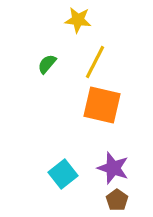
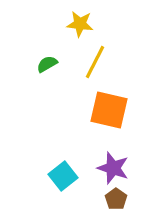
yellow star: moved 2 px right, 4 px down
green semicircle: rotated 20 degrees clockwise
orange square: moved 7 px right, 5 px down
cyan square: moved 2 px down
brown pentagon: moved 1 px left, 1 px up
